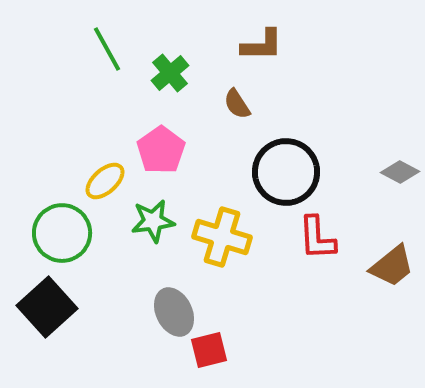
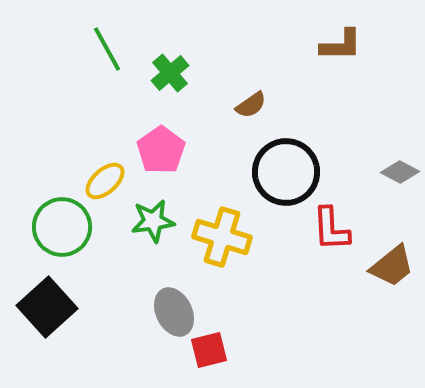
brown L-shape: moved 79 px right
brown semicircle: moved 14 px right, 1 px down; rotated 92 degrees counterclockwise
green circle: moved 6 px up
red L-shape: moved 14 px right, 9 px up
